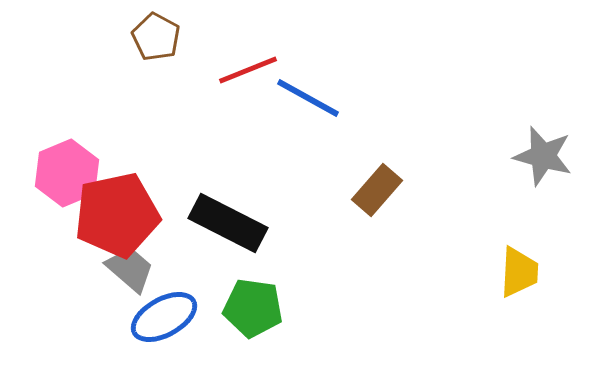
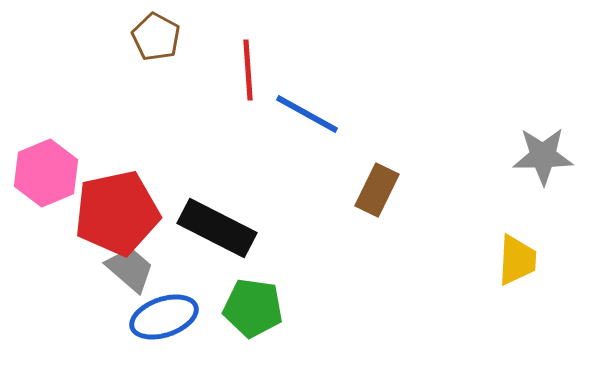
red line: rotated 72 degrees counterclockwise
blue line: moved 1 px left, 16 px down
gray star: rotated 16 degrees counterclockwise
pink hexagon: moved 21 px left
brown rectangle: rotated 15 degrees counterclockwise
red pentagon: moved 2 px up
black rectangle: moved 11 px left, 5 px down
yellow trapezoid: moved 2 px left, 12 px up
blue ellipse: rotated 10 degrees clockwise
